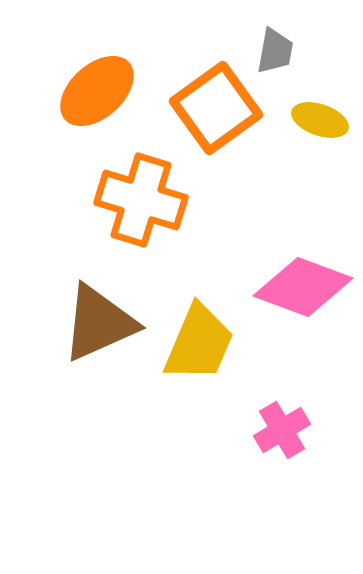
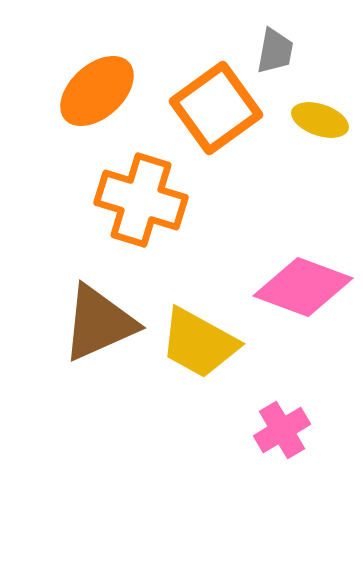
yellow trapezoid: rotated 96 degrees clockwise
